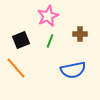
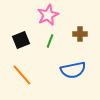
pink star: moved 1 px up
orange line: moved 6 px right, 7 px down
